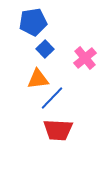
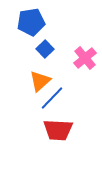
blue pentagon: moved 2 px left
orange triangle: moved 2 px right, 2 px down; rotated 35 degrees counterclockwise
